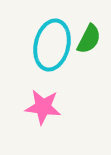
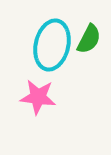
pink star: moved 5 px left, 10 px up
